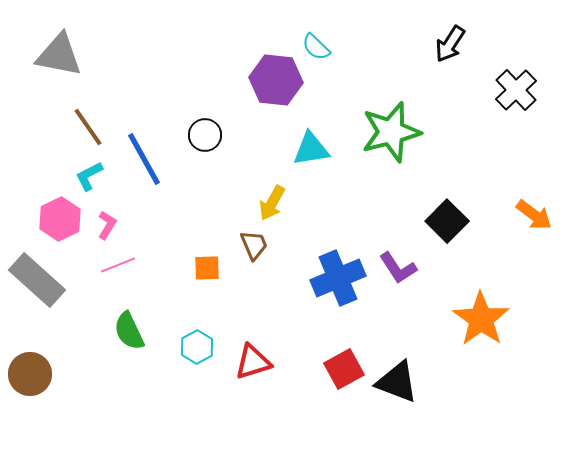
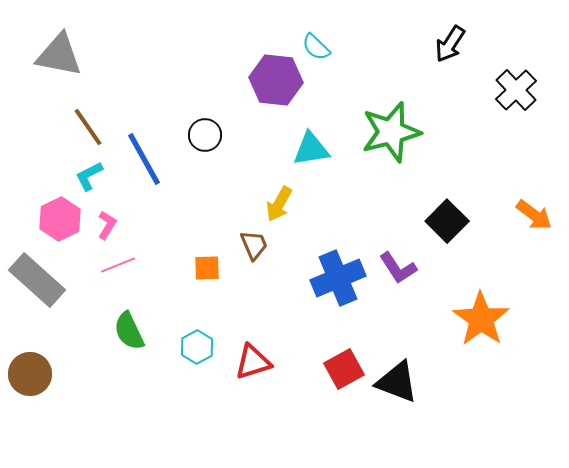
yellow arrow: moved 7 px right, 1 px down
